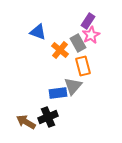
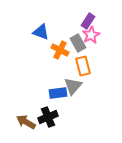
blue triangle: moved 3 px right
orange cross: rotated 12 degrees counterclockwise
